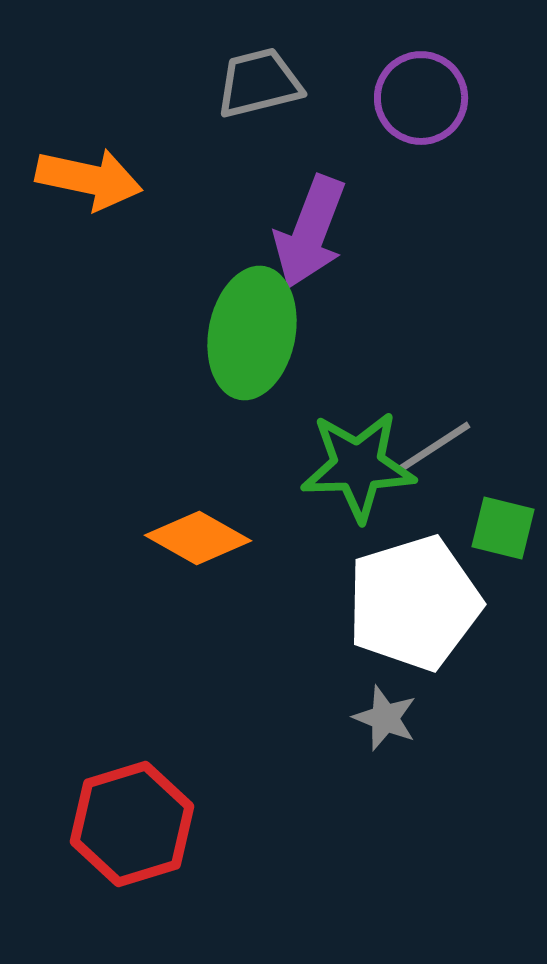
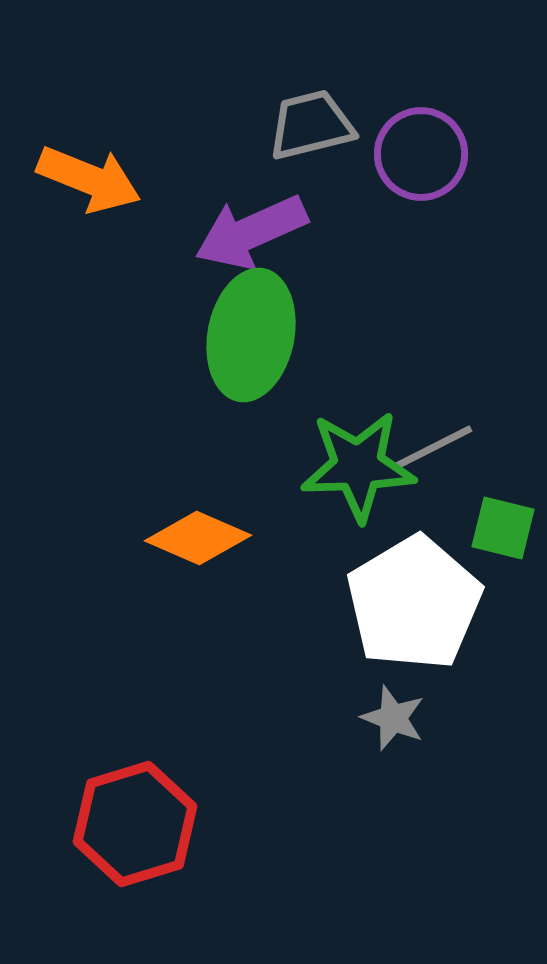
gray trapezoid: moved 52 px right, 42 px down
purple circle: moved 56 px down
orange arrow: rotated 10 degrees clockwise
purple arrow: moved 59 px left; rotated 45 degrees clockwise
green ellipse: moved 1 px left, 2 px down
gray line: rotated 6 degrees clockwise
orange diamond: rotated 6 degrees counterclockwise
white pentagon: rotated 14 degrees counterclockwise
gray star: moved 8 px right
red hexagon: moved 3 px right
